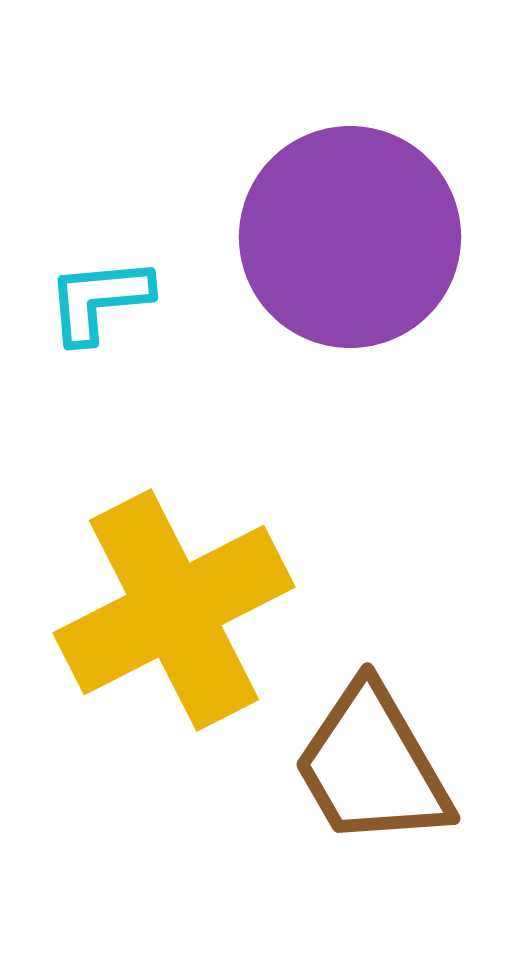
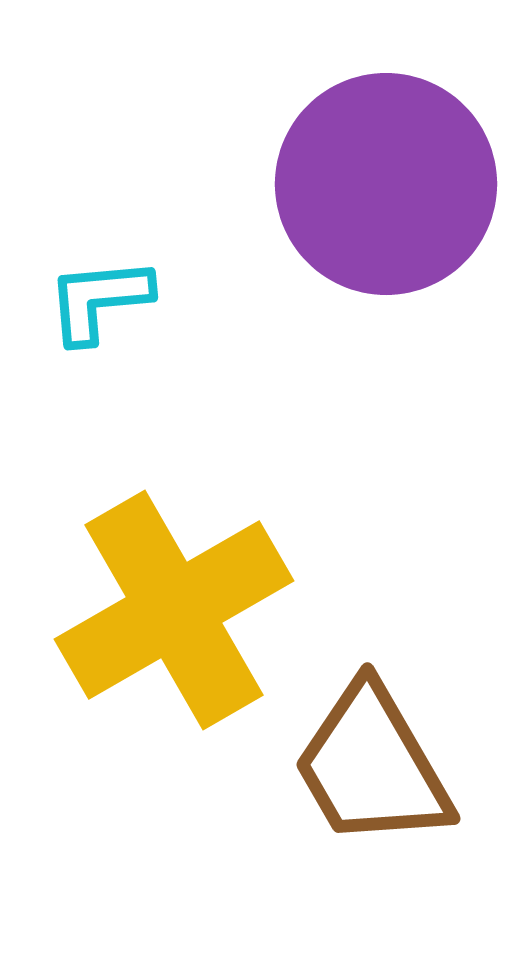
purple circle: moved 36 px right, 53 px up
yellow cross: rotated 3 degrees counterclockwise
